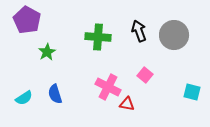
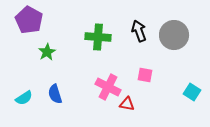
purple pentagon: moved 2 px right
pink square: rotated 28 degrees counterclockwise
cyan square: rotated 18 degrees clockwise
